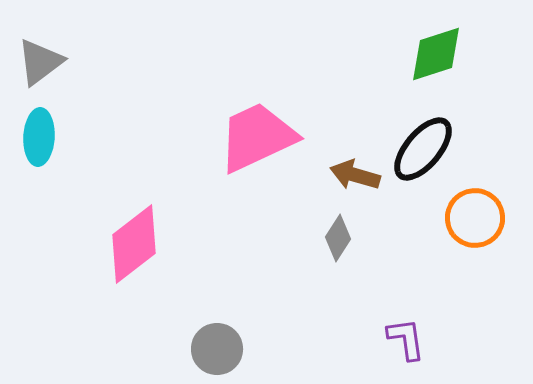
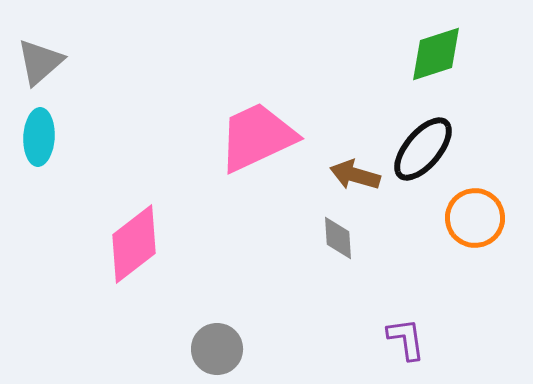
gray triangle: rotated 4 degrees counterclockwise
gray diamond: rotated 36 degrees counterclockwise
